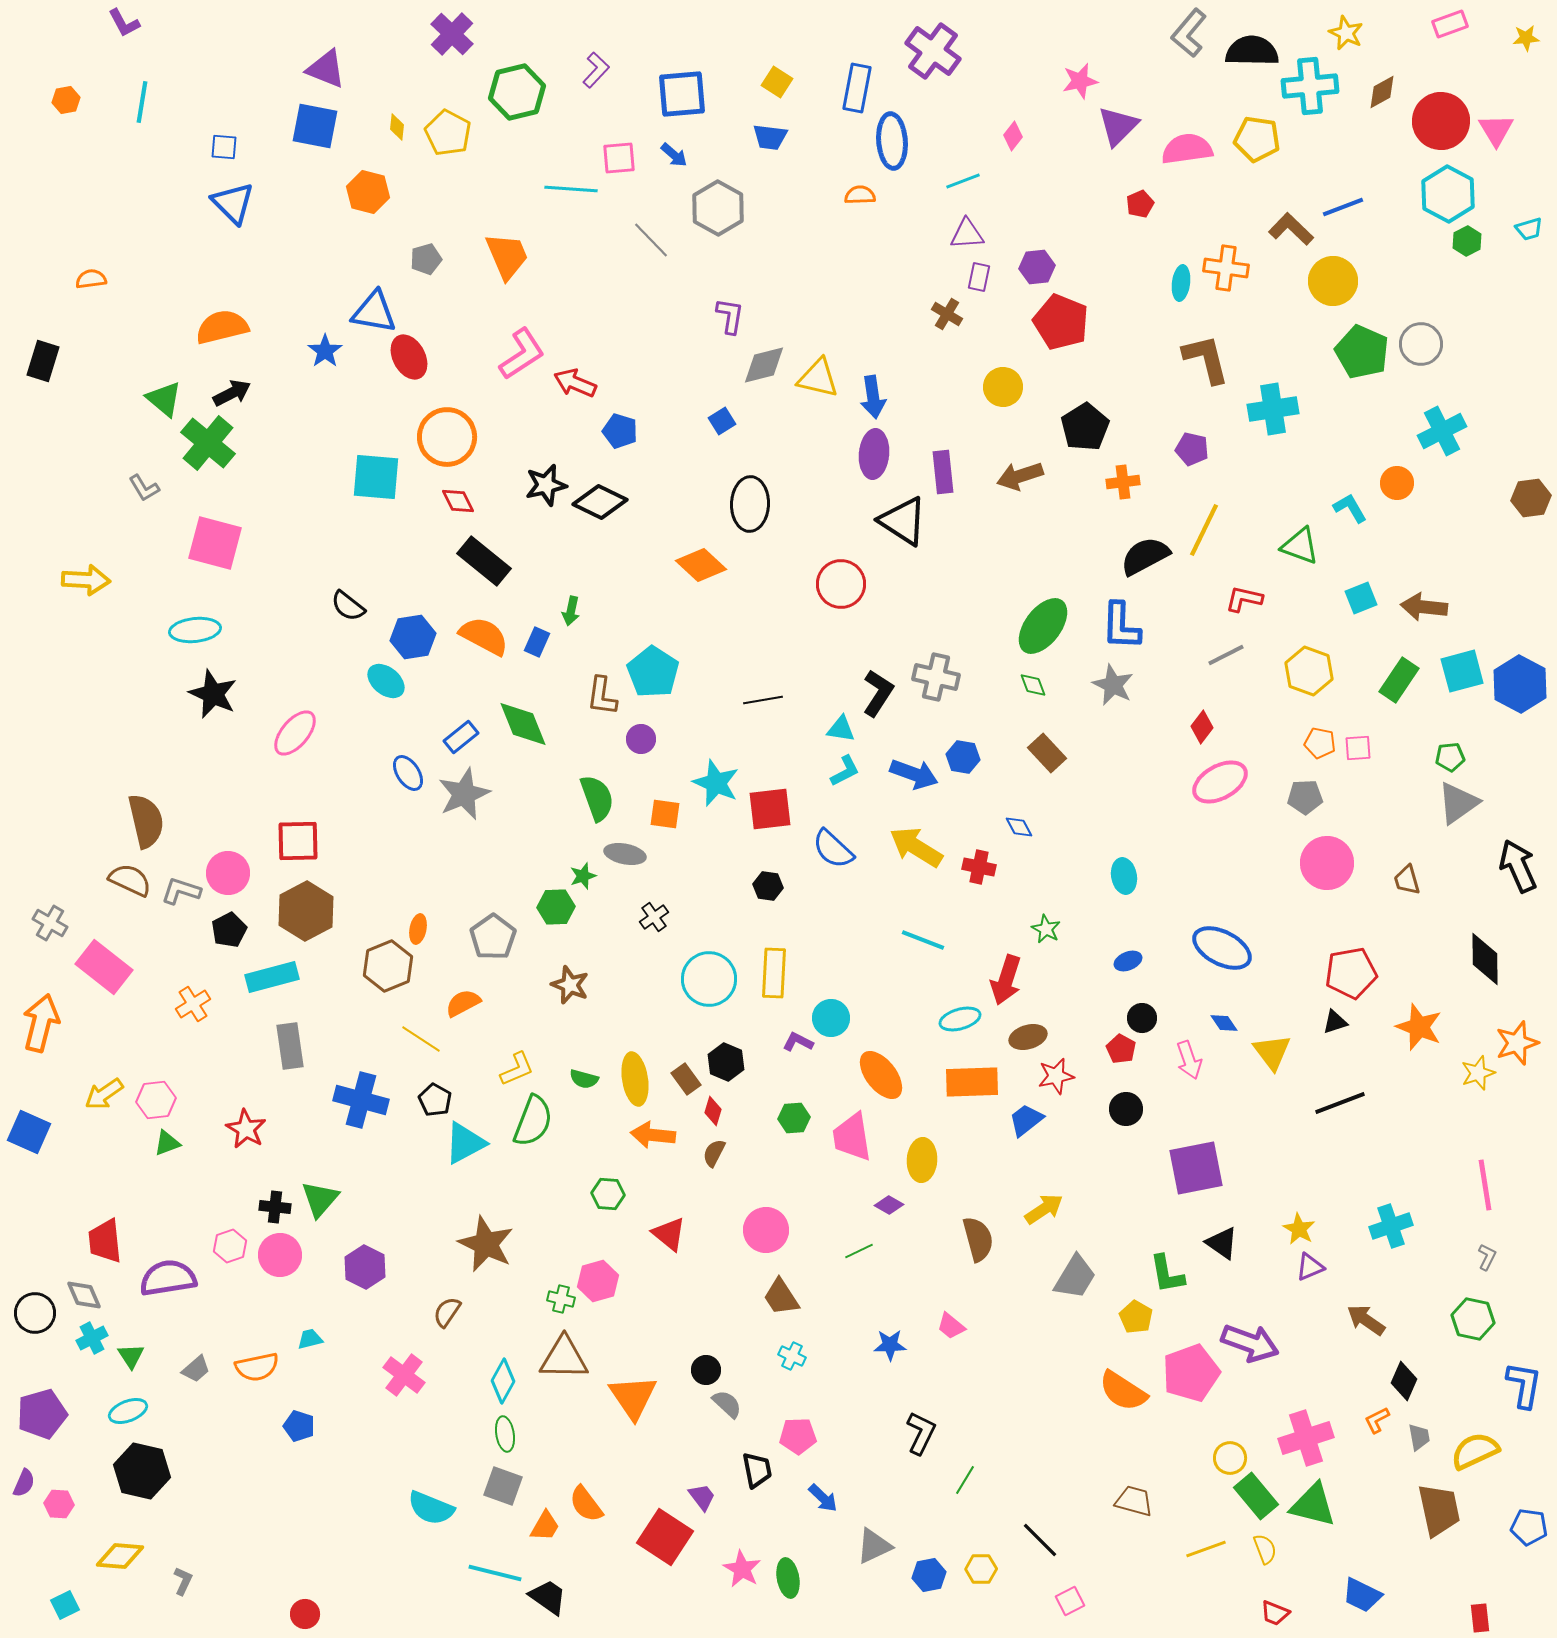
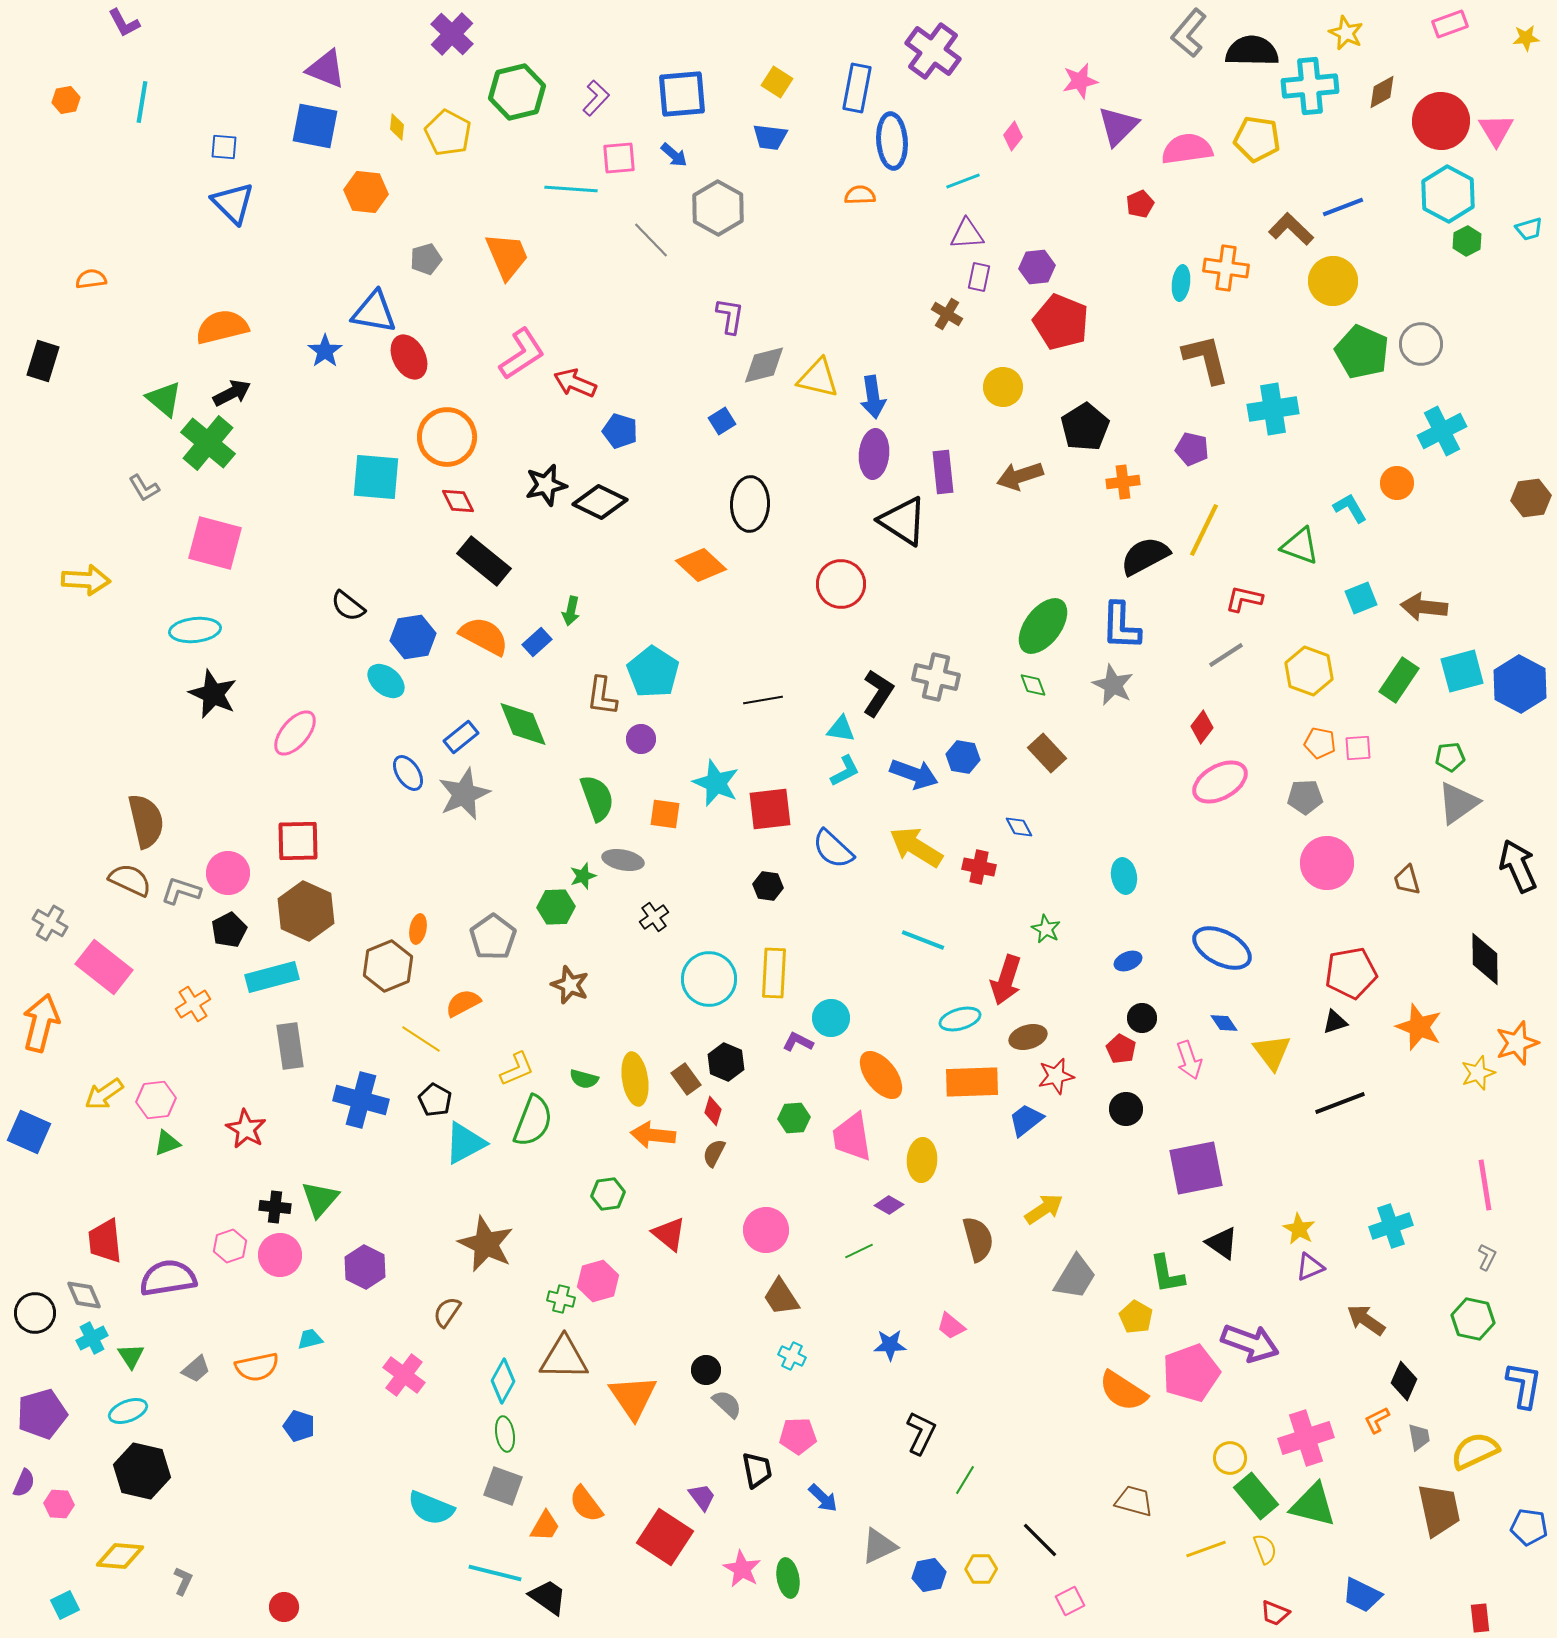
purple L-shape at (596, 70): moved 28 px down
orange hexagon at (368, 192): moved 2 px left; rotated 9 degrees counterclockwise
blue rectangle at (537, 642): rotated 24 degrees clockwise
gray line at (1226, 655): rotated 6 degrees counterclockwise
gray ellipse at (625, 854): moved 2 px left, 6 px down
brown hexagon at (306, 911): rotated 8 degrees counterclockwise
green hexagon at (608, 1194): rotated 12 degrees counterclockwise
gray triangle at (874, 1546): moved 5 px right
red circle at (305, 1614): moved 21 px left, 7 px up
